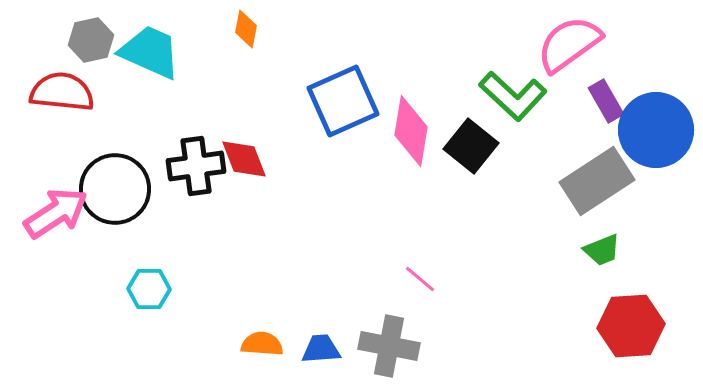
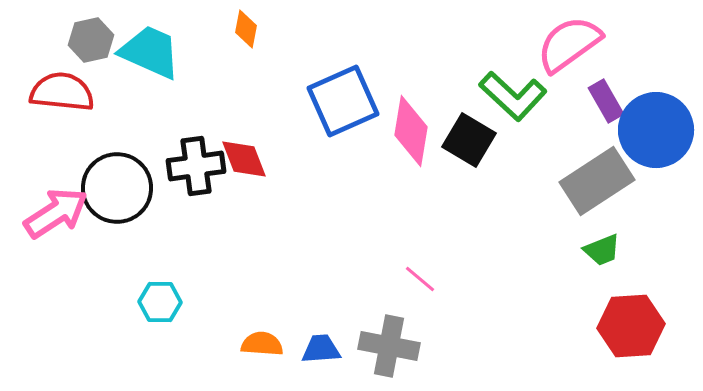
black square: moved 2 px left, 6 px up; rotated 8 degrees counterclockwise
black circle: moved 2 px right, 1 px up
cyan hexagon: moved 11 px right, 13 px down
